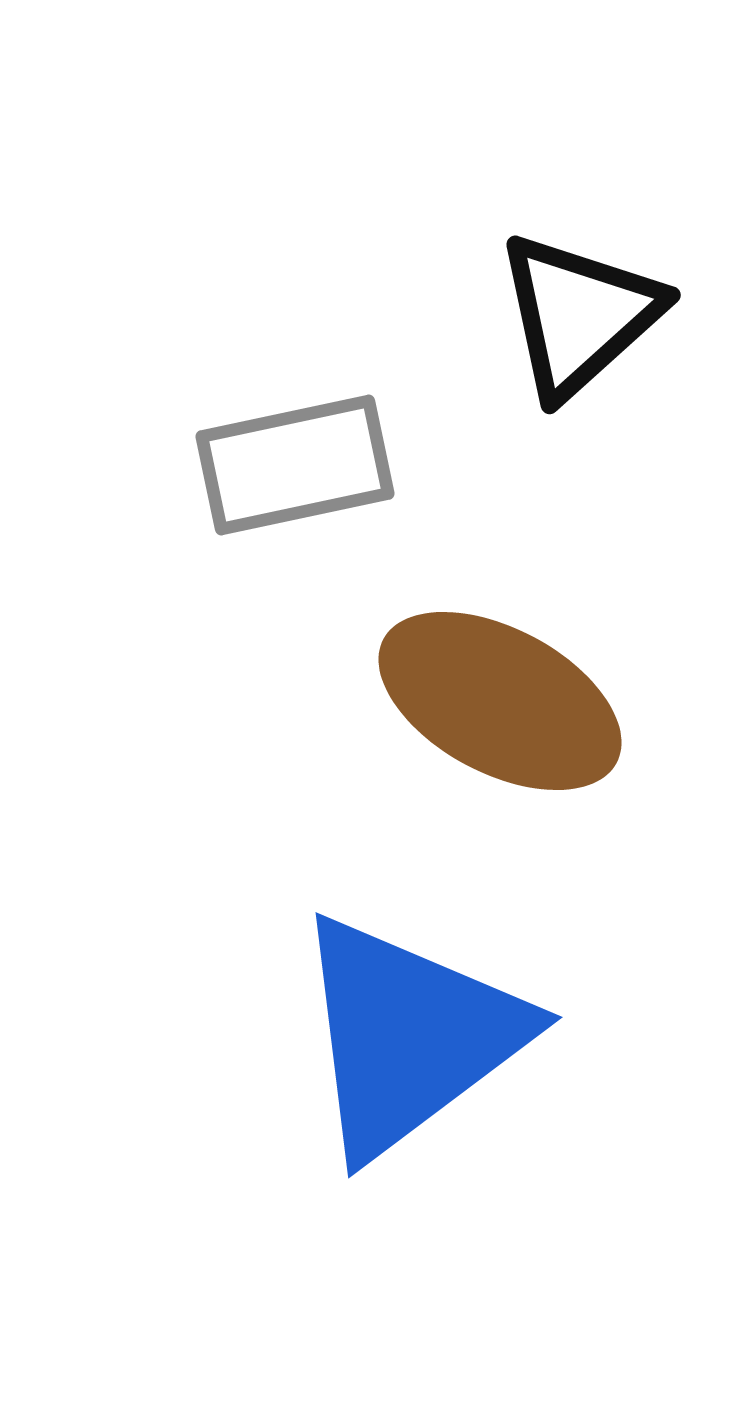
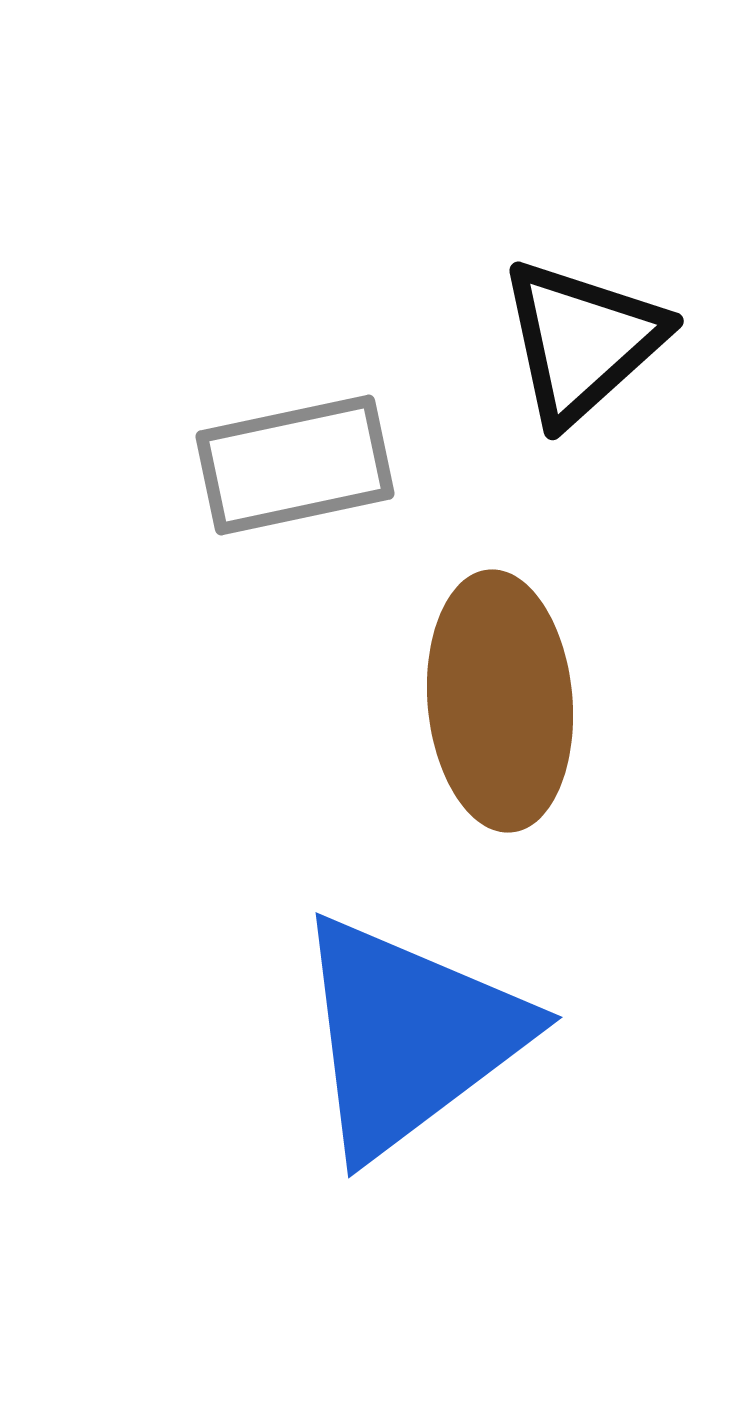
black triangle: moved 3 px right, 26 px down
brown ellipse: rotated 57 degrees clockwise
